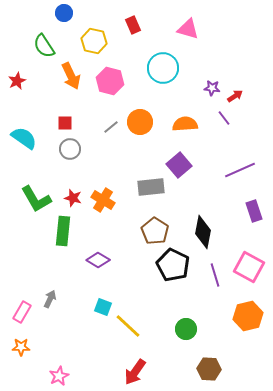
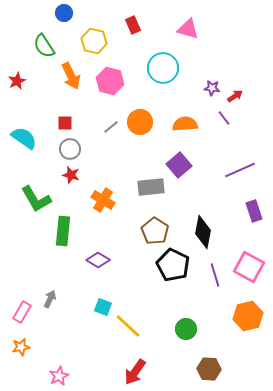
red star at (73, 198): moved 2 px left, 23 px up
orange star at (21, 347): rotated 12 degrees counterclockwise
